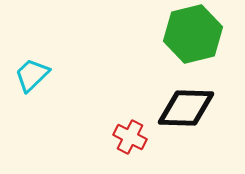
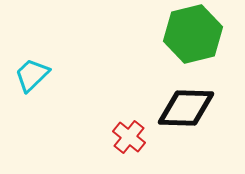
red cross: moved 1 px left; rotated 12 degrees clockwise
